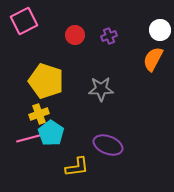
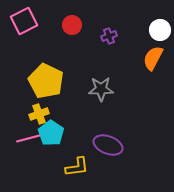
red circle: moved 3 px left, 10 px up
orange semicircle: moved 1 px up
yellow pentagon: rotated 8 degrees clockwise
